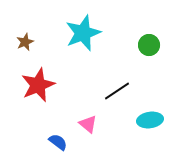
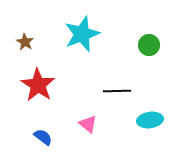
cyan star: moved 1 px left, 1 px down
brown star: rotated 18 degrees counterclockwise
red star: rotated 16 degrees counterclockwise
black line: rotated 32 degrees clockwise
blue semicircle: moved 15 px left, 5 px up
